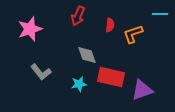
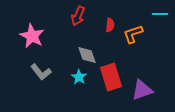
pink star: moved 2 px right, 7 px down; rotated 25 degrees counterclockwise
red rectangle: rotated 60 degrees clockwise
cyan star: moved 7 px up; rotated 28 degrees counterclockwise
